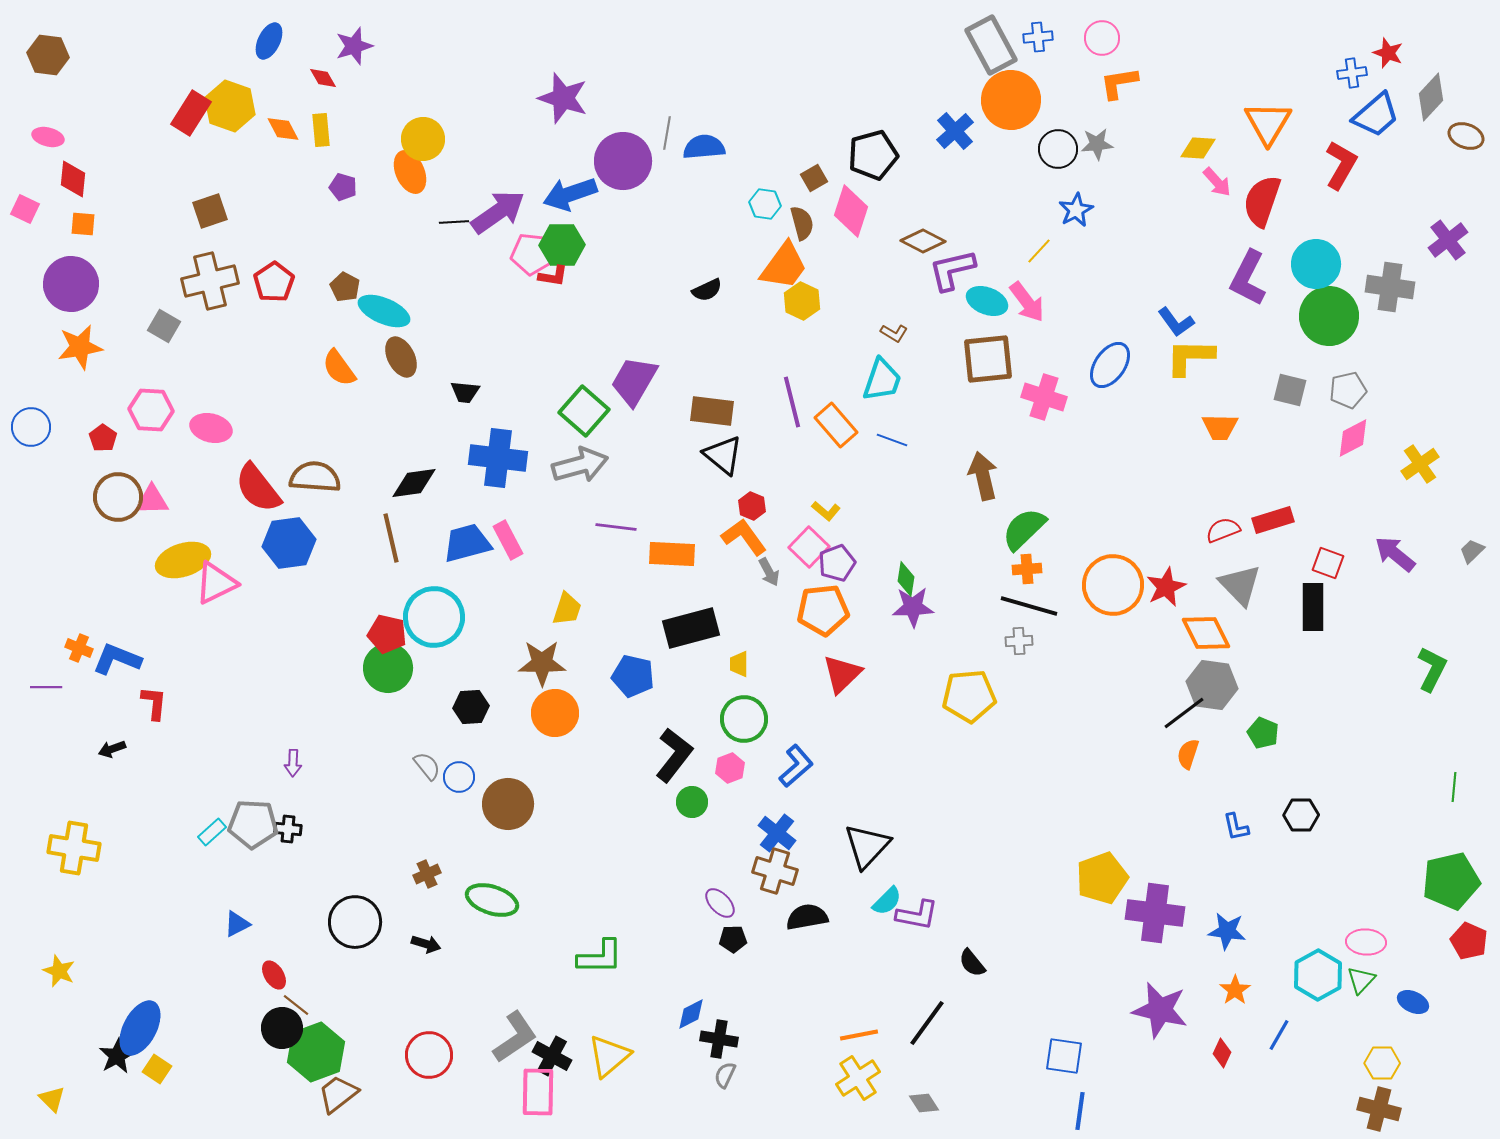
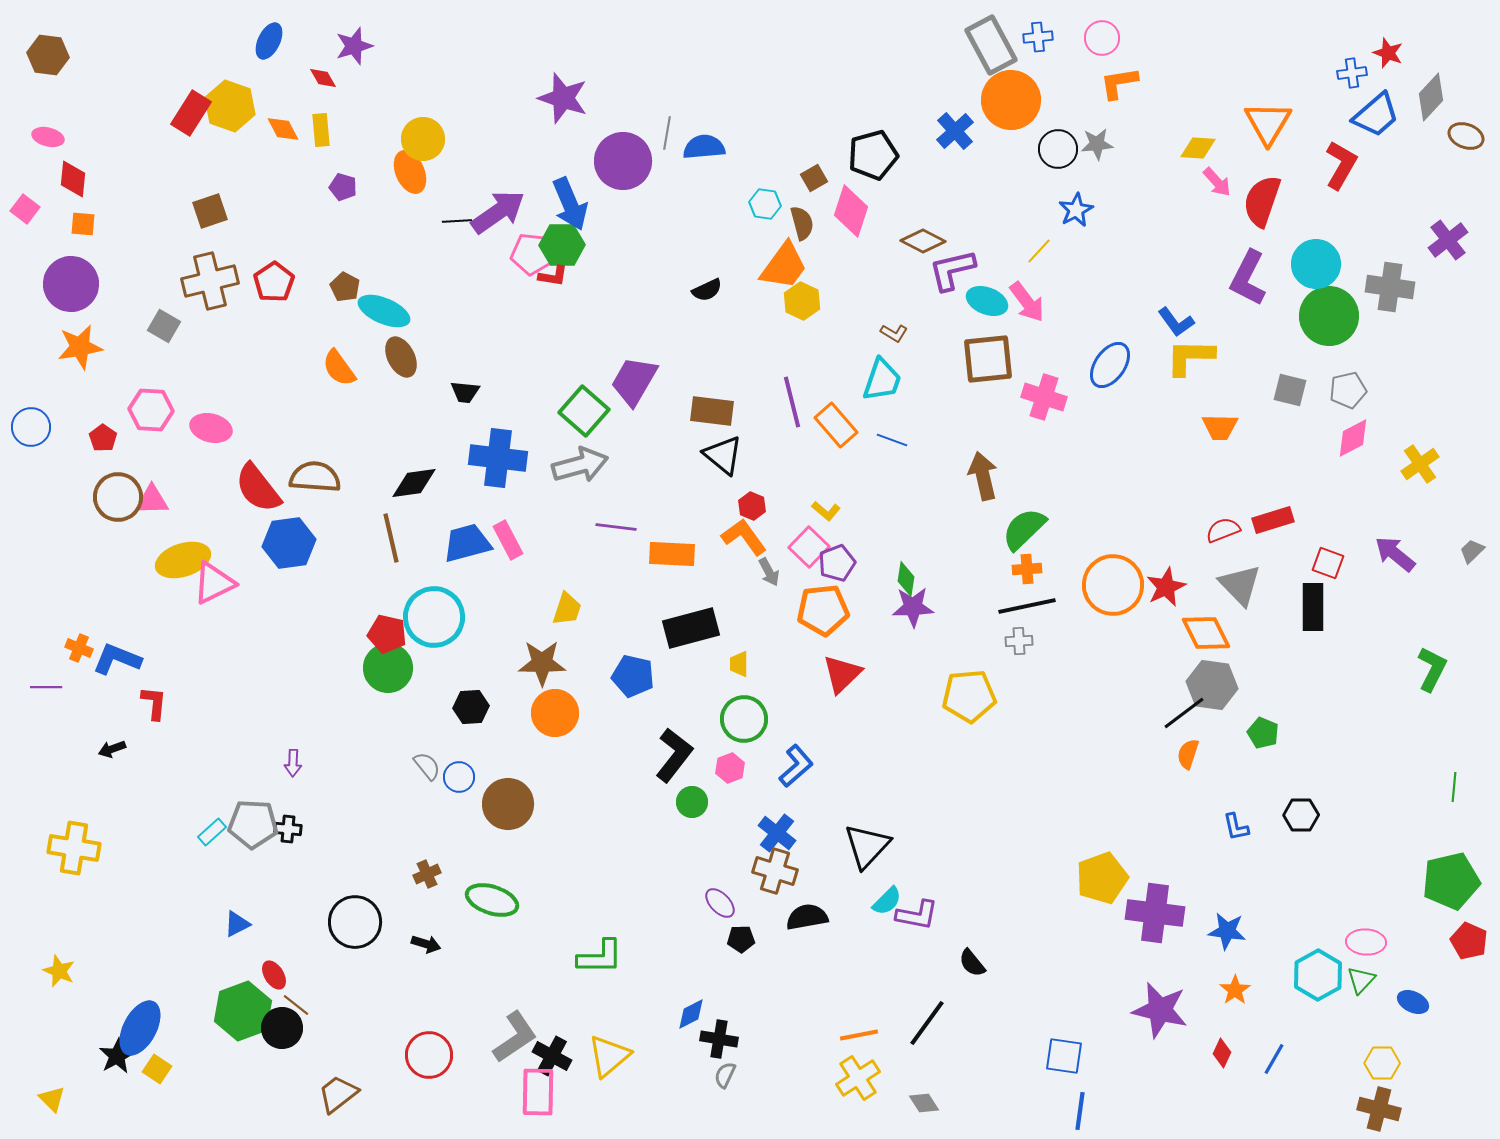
blue arrow at (570, 194): moved 10 px down; rotated 94 degrees counterclockwise
pink square at (25, 209): rotated 12 degrees clockwise
black line at (454, 222): moved 3 px right, 1 px up
pink triangle at (216, 583): moved 2 px left
black line at (1029, 606): moved 2 px left; rotated 28 degrees counterclockwise
black pentagon at (733, 939): moved 8 px right
blue line at (1279, 1035): moved 5 px left, 24 px down
green hexagon at (316, 1052): moved 73 px left, 41 px up
